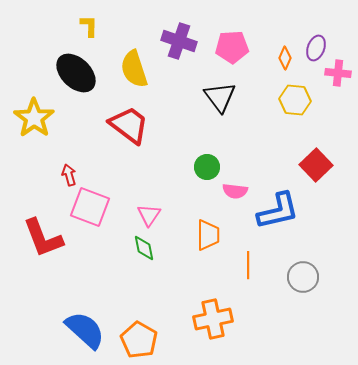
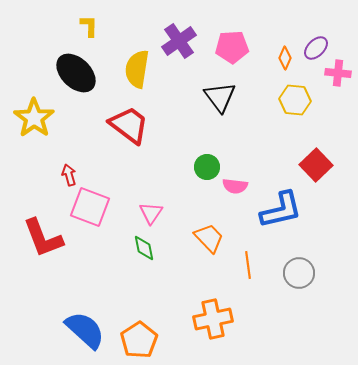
purple cross: rotated 36 degrees clockwise
purple ellipse: rotated 25 degrees clockwise
yellow semicircle: moved 3 px right; rotated 27 degrees clockwise
pink semicircle: moved 5 px up
blue L-shape: moved 3 px right, 1 px up
pink triangle: moved 2 px right, 2 px up
orange trapezoid: moved 1 px right, 3 px down; rotated 44 degrees counterclockwise
orange line: rotated 8 degrees counterclockwise
gray circle: moved 4 px left, 4 px up
orange pentagon: rotated 9 degrees clockwise
